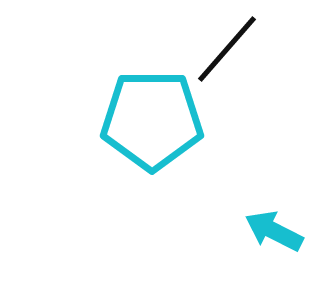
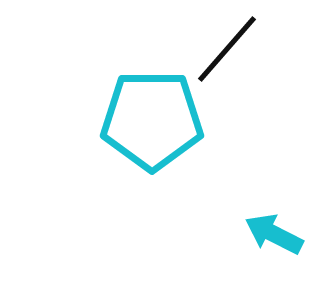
cyan arrow: moved 3 px down
